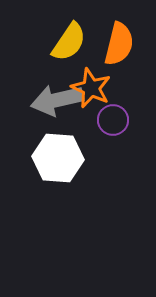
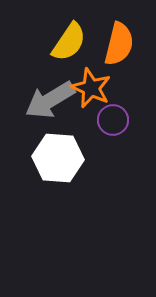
gray arrow: moved 7 px left; rotated 18 degrees counterclockwise
